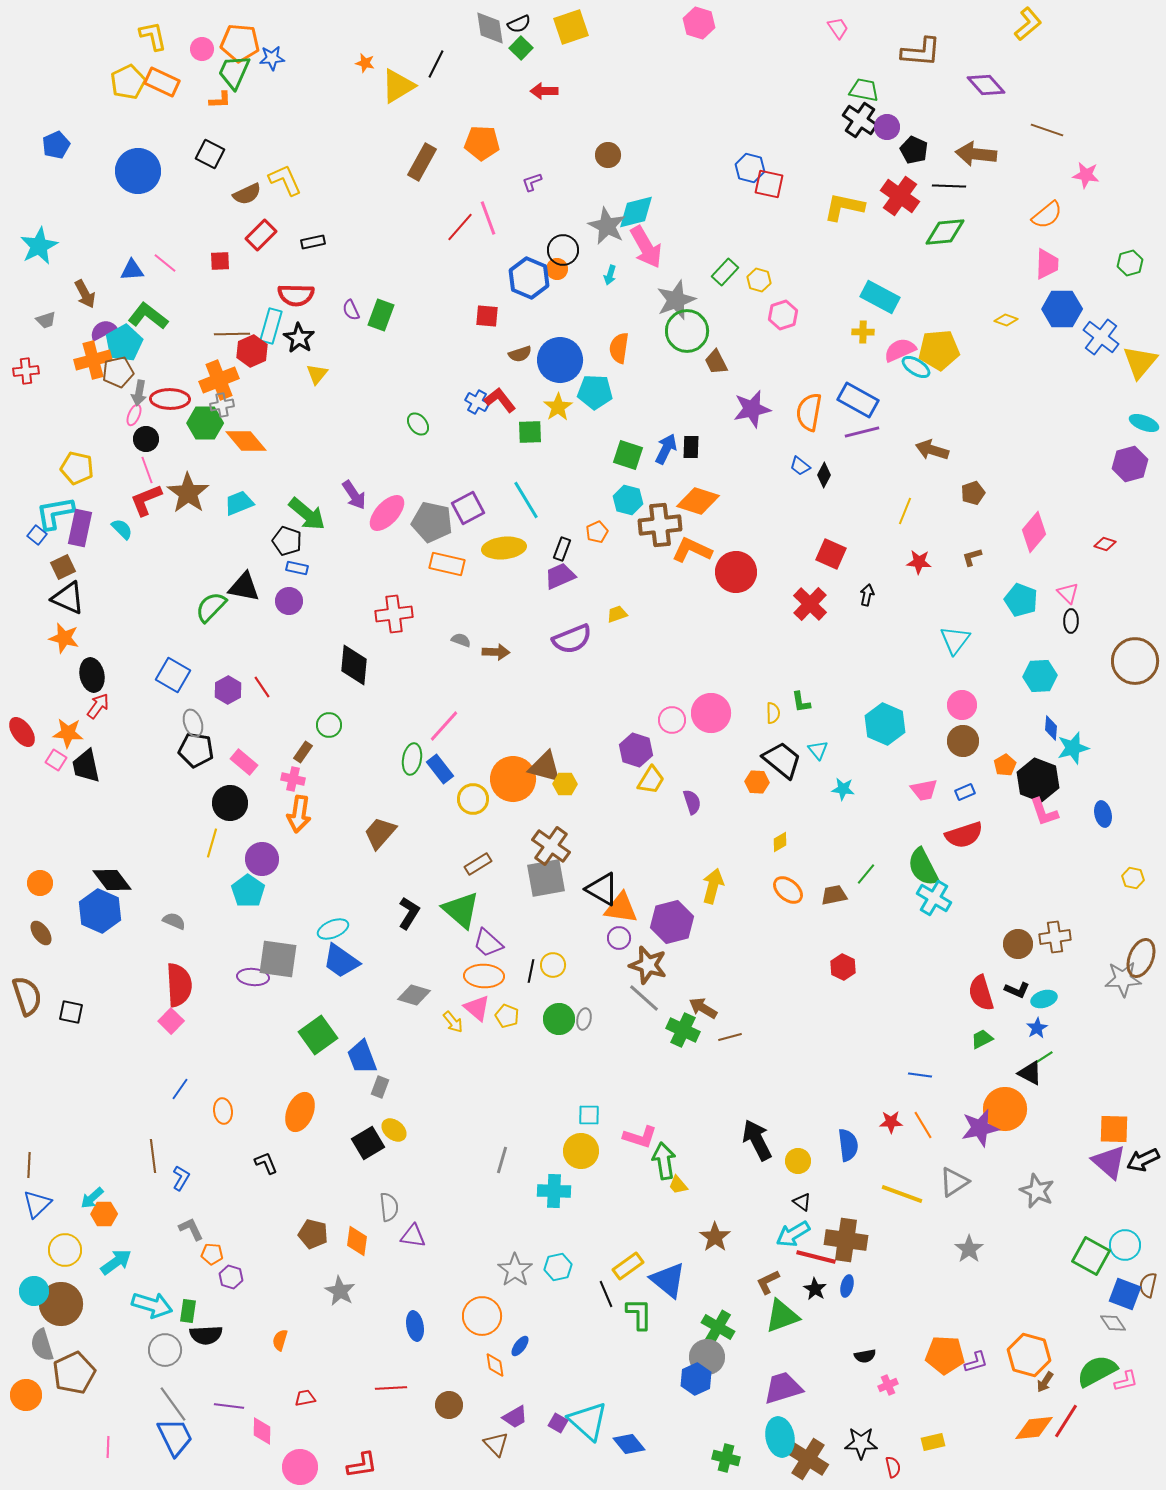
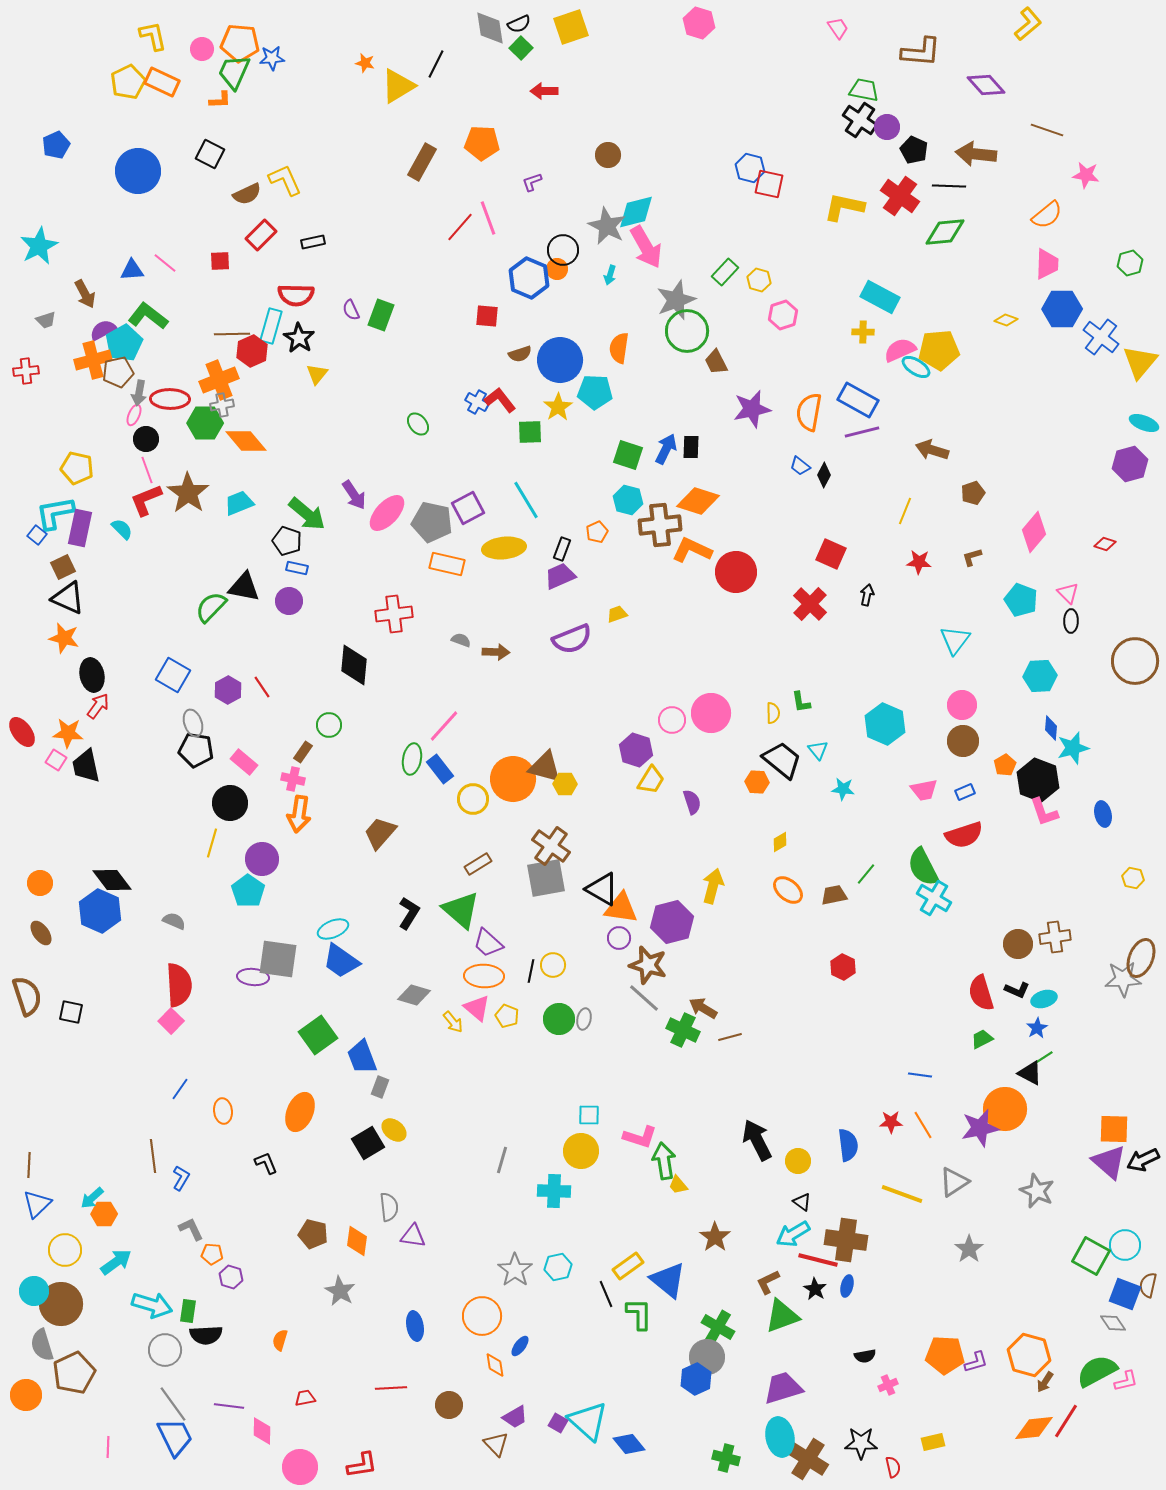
red line at (816, 1257): moved 2 px right, 3 px down
